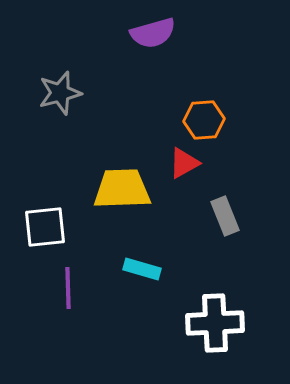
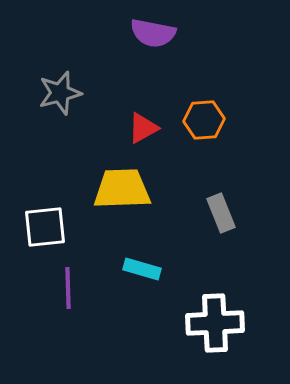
purple semicircle: rotated 27 degrees clockwise
red triangle: moved 41 px left, 35 px up
gray rectangle: moved 4 px left, 3 px up
